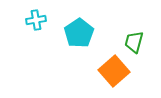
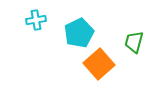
cyan pentagon: rotated 8 degrees clockwise
orange square: moved 15 px left, 7 px up
